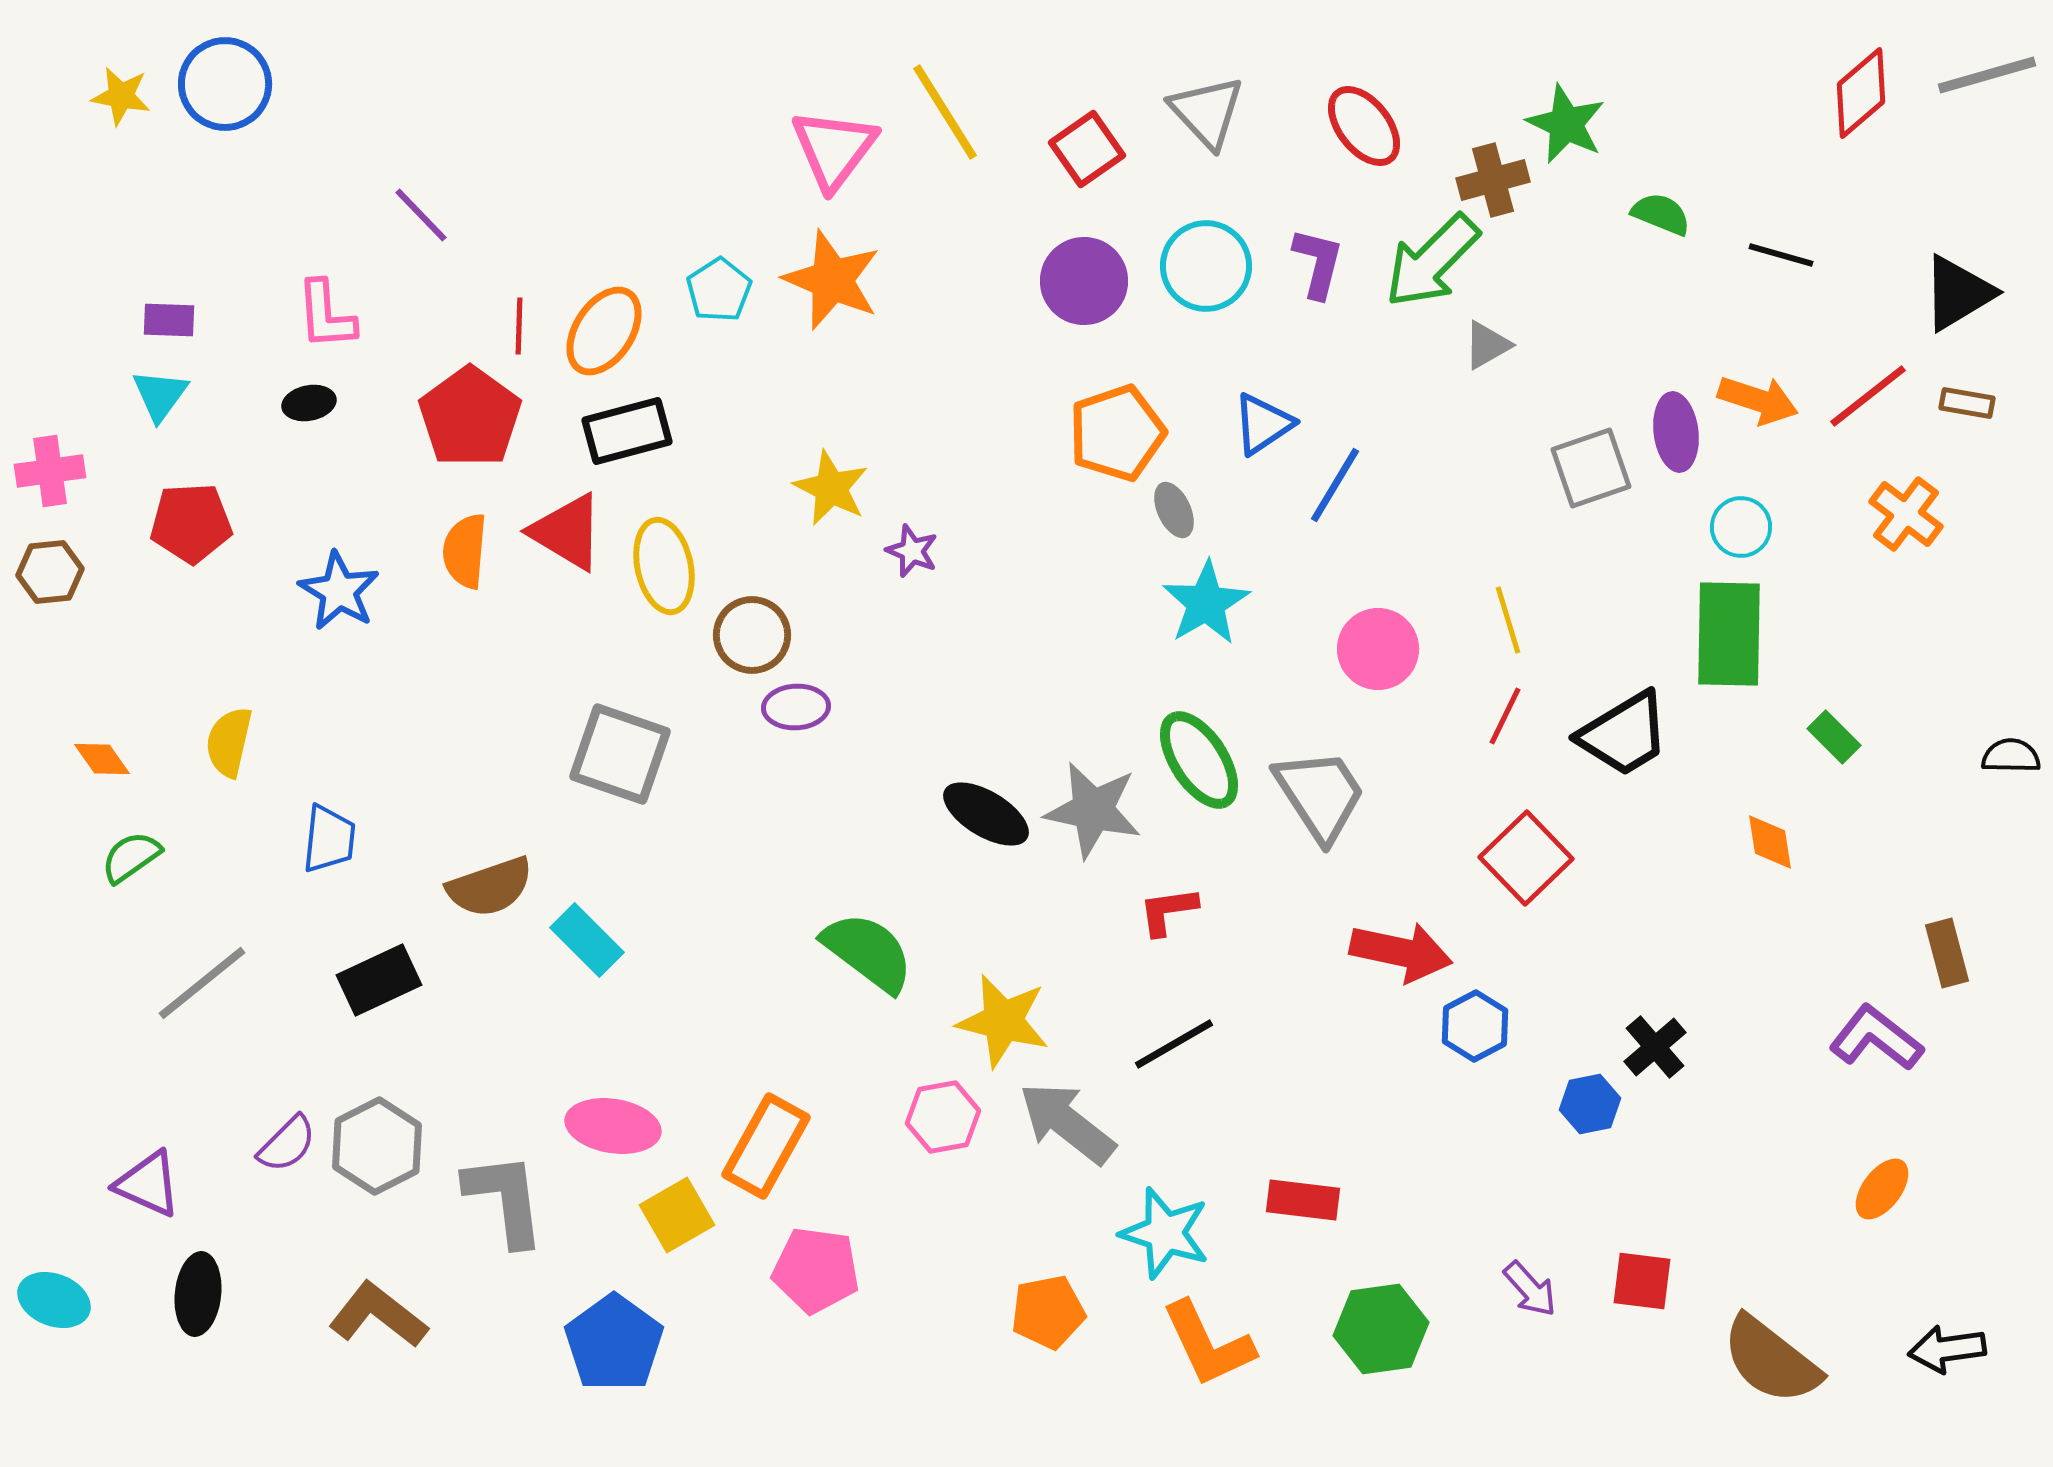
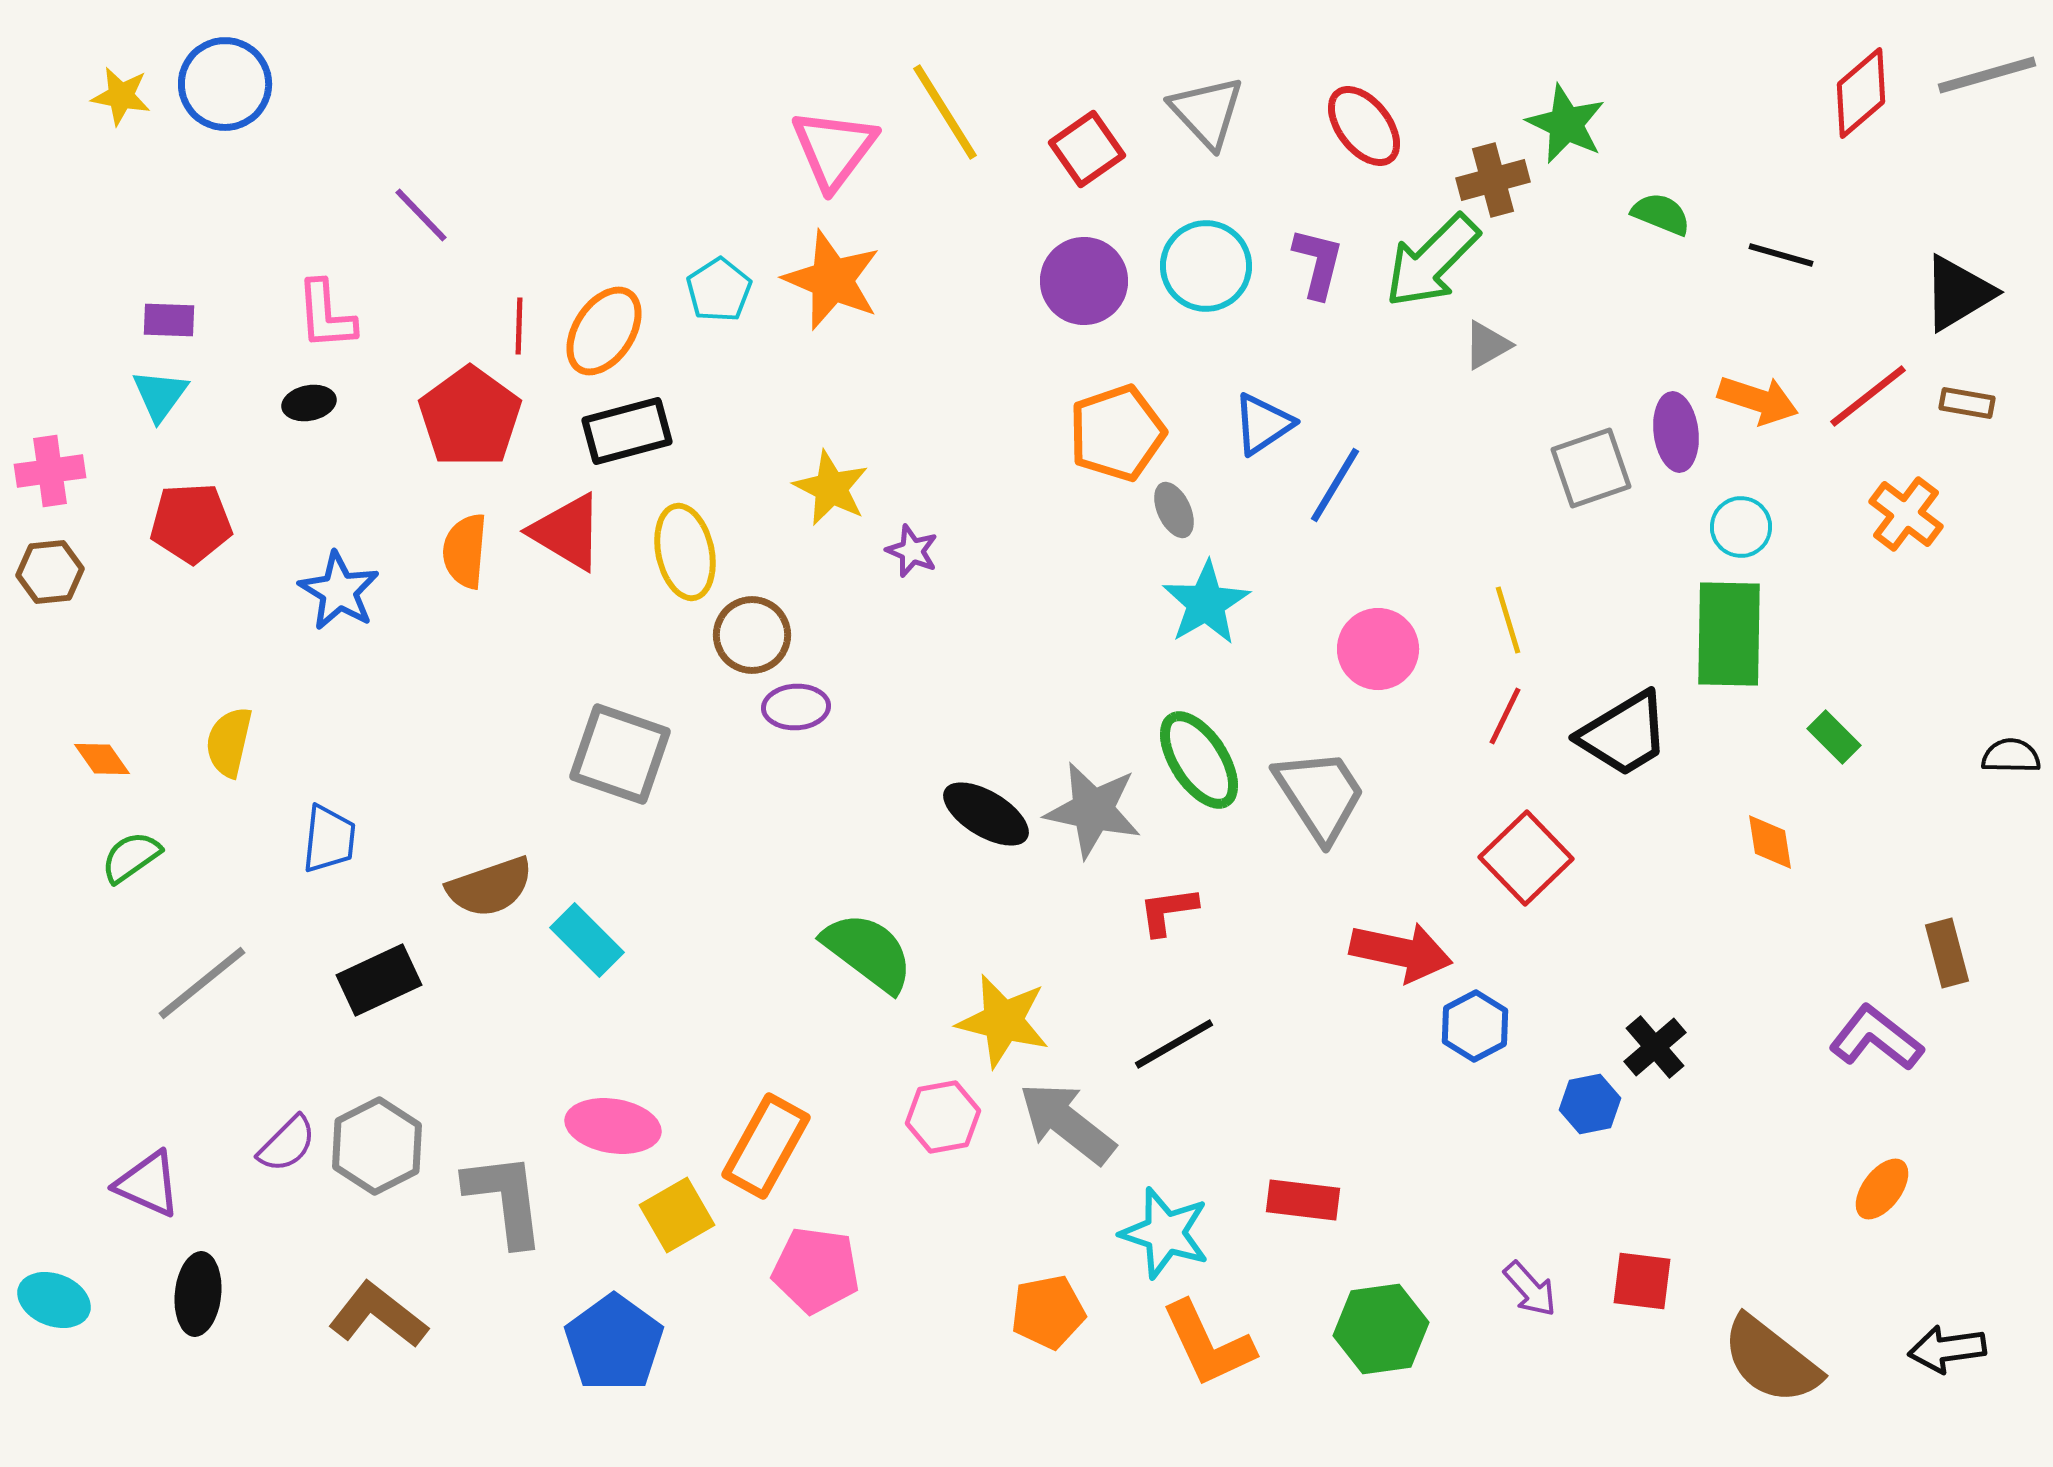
yellow ellipse at (664, 566): moved 21 px right, 14 px up
